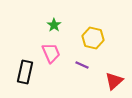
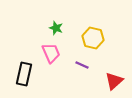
green star: moved 2 px right, 3 px down; rotated 16 degrees counterclockwise
black rectangle: moved 1 px left, 2 px down
